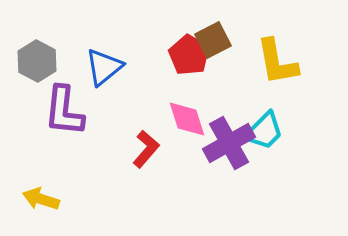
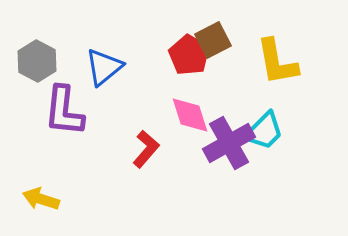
pink diamond: moved 3 px right, 4 px up
